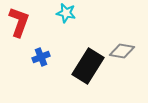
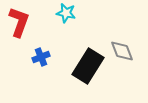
gray diamond: rotated 60 degrees clockwise
